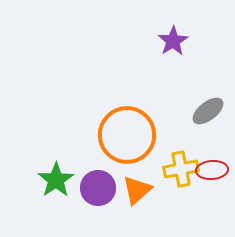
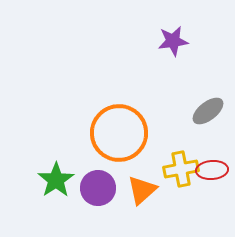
purple star: rotated 24 degrees clockwise
orange circle: moved 8 px left, 2 px up
orange triangle: moved 5 px right
